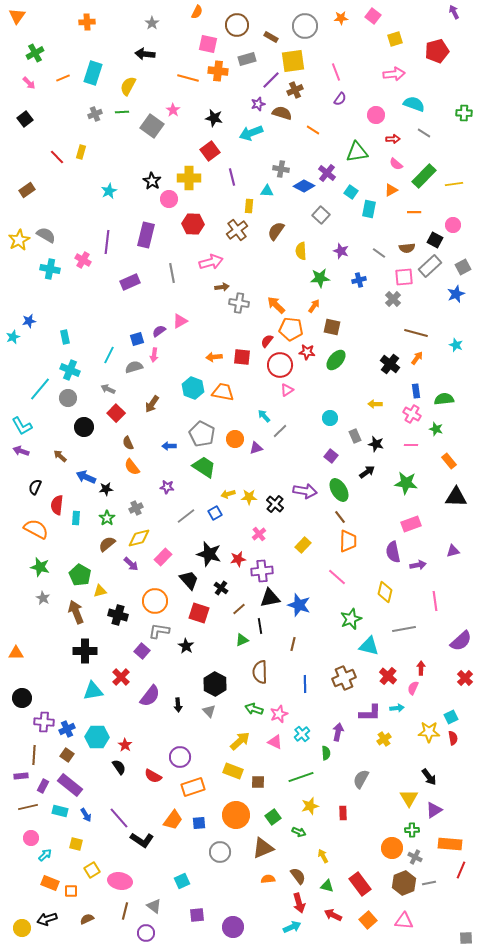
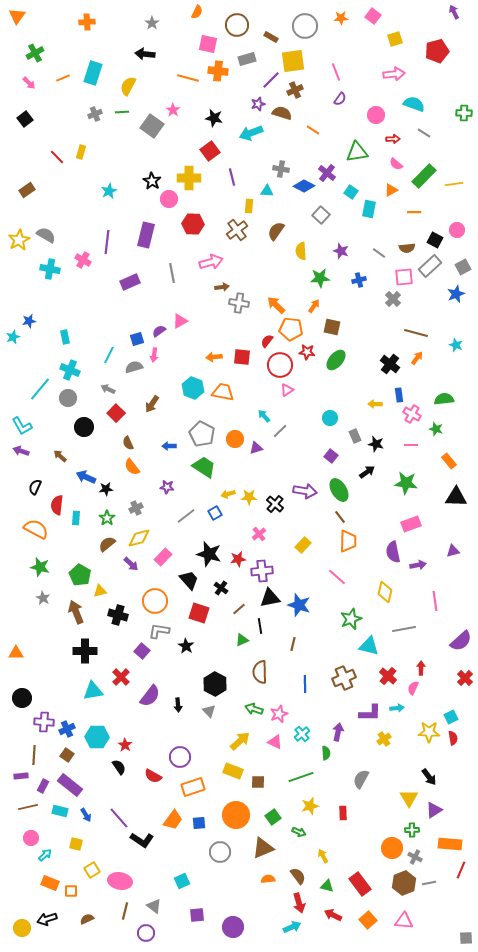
pink circle at (453, 225): moved 4 px right, 5 px down
blue rectangle at (416, 391): moved 17 px left, 4 px down
